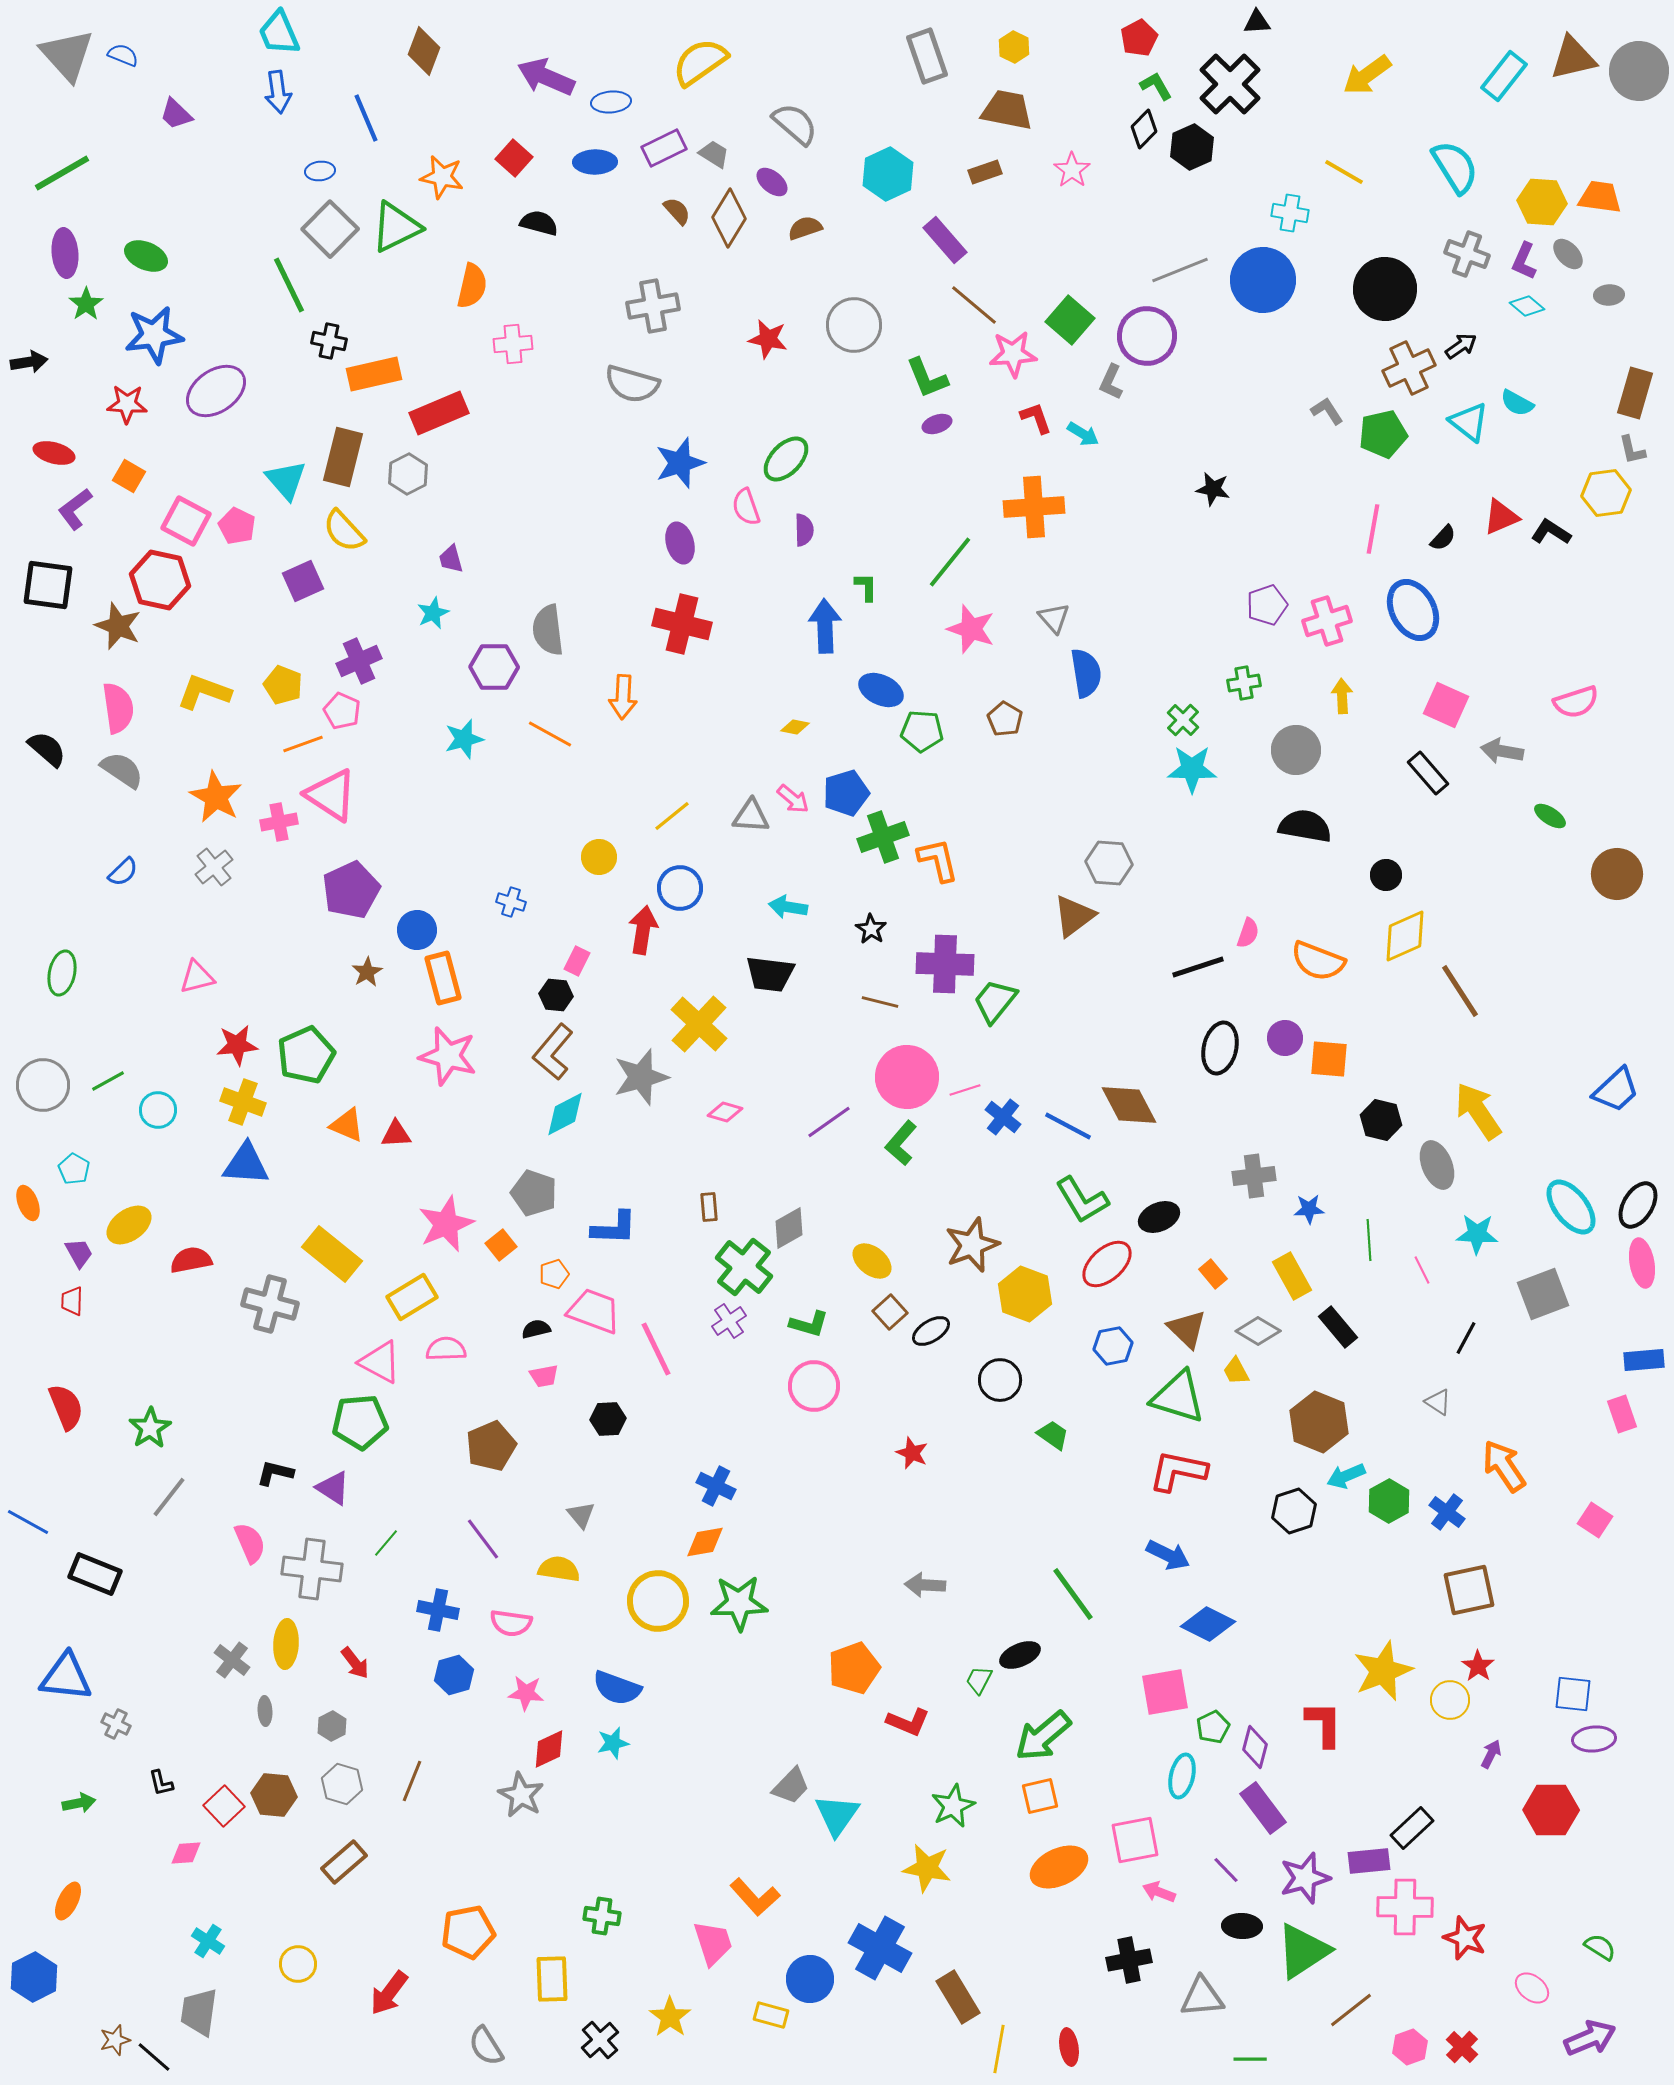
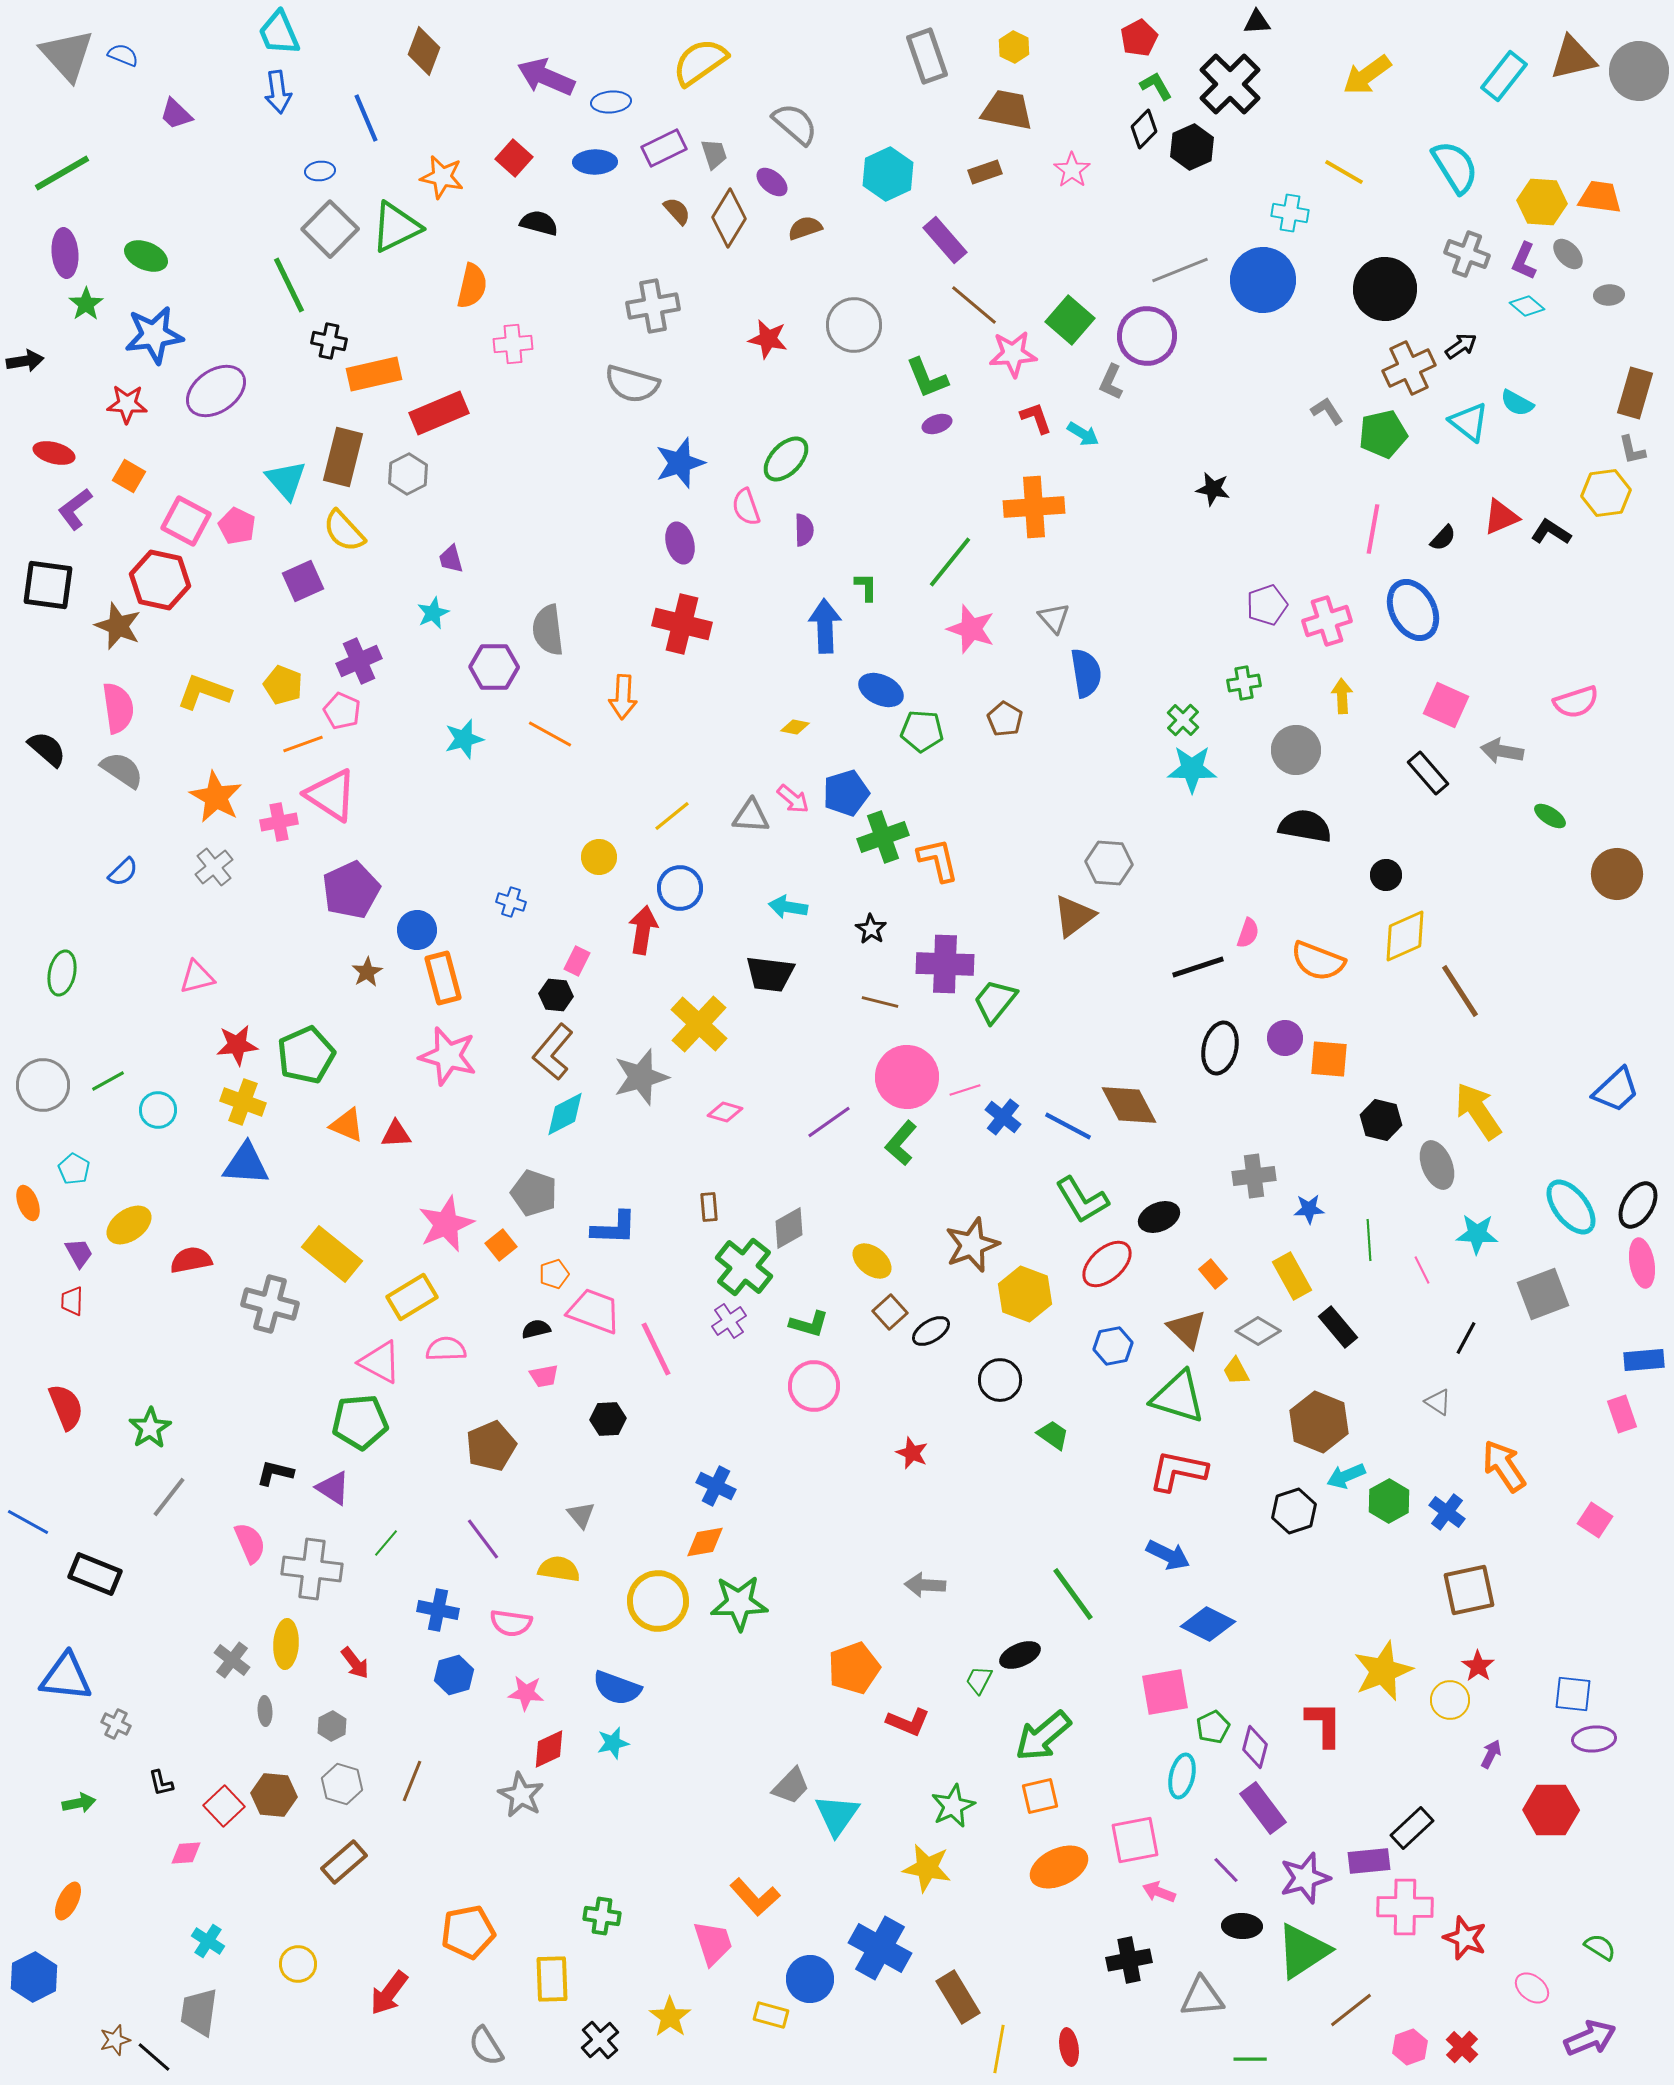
gray trapezoid at (714, 154): rotated 40 degrees clockwise
black arrow at (29, 362): moved 4 px left, 1 px up
